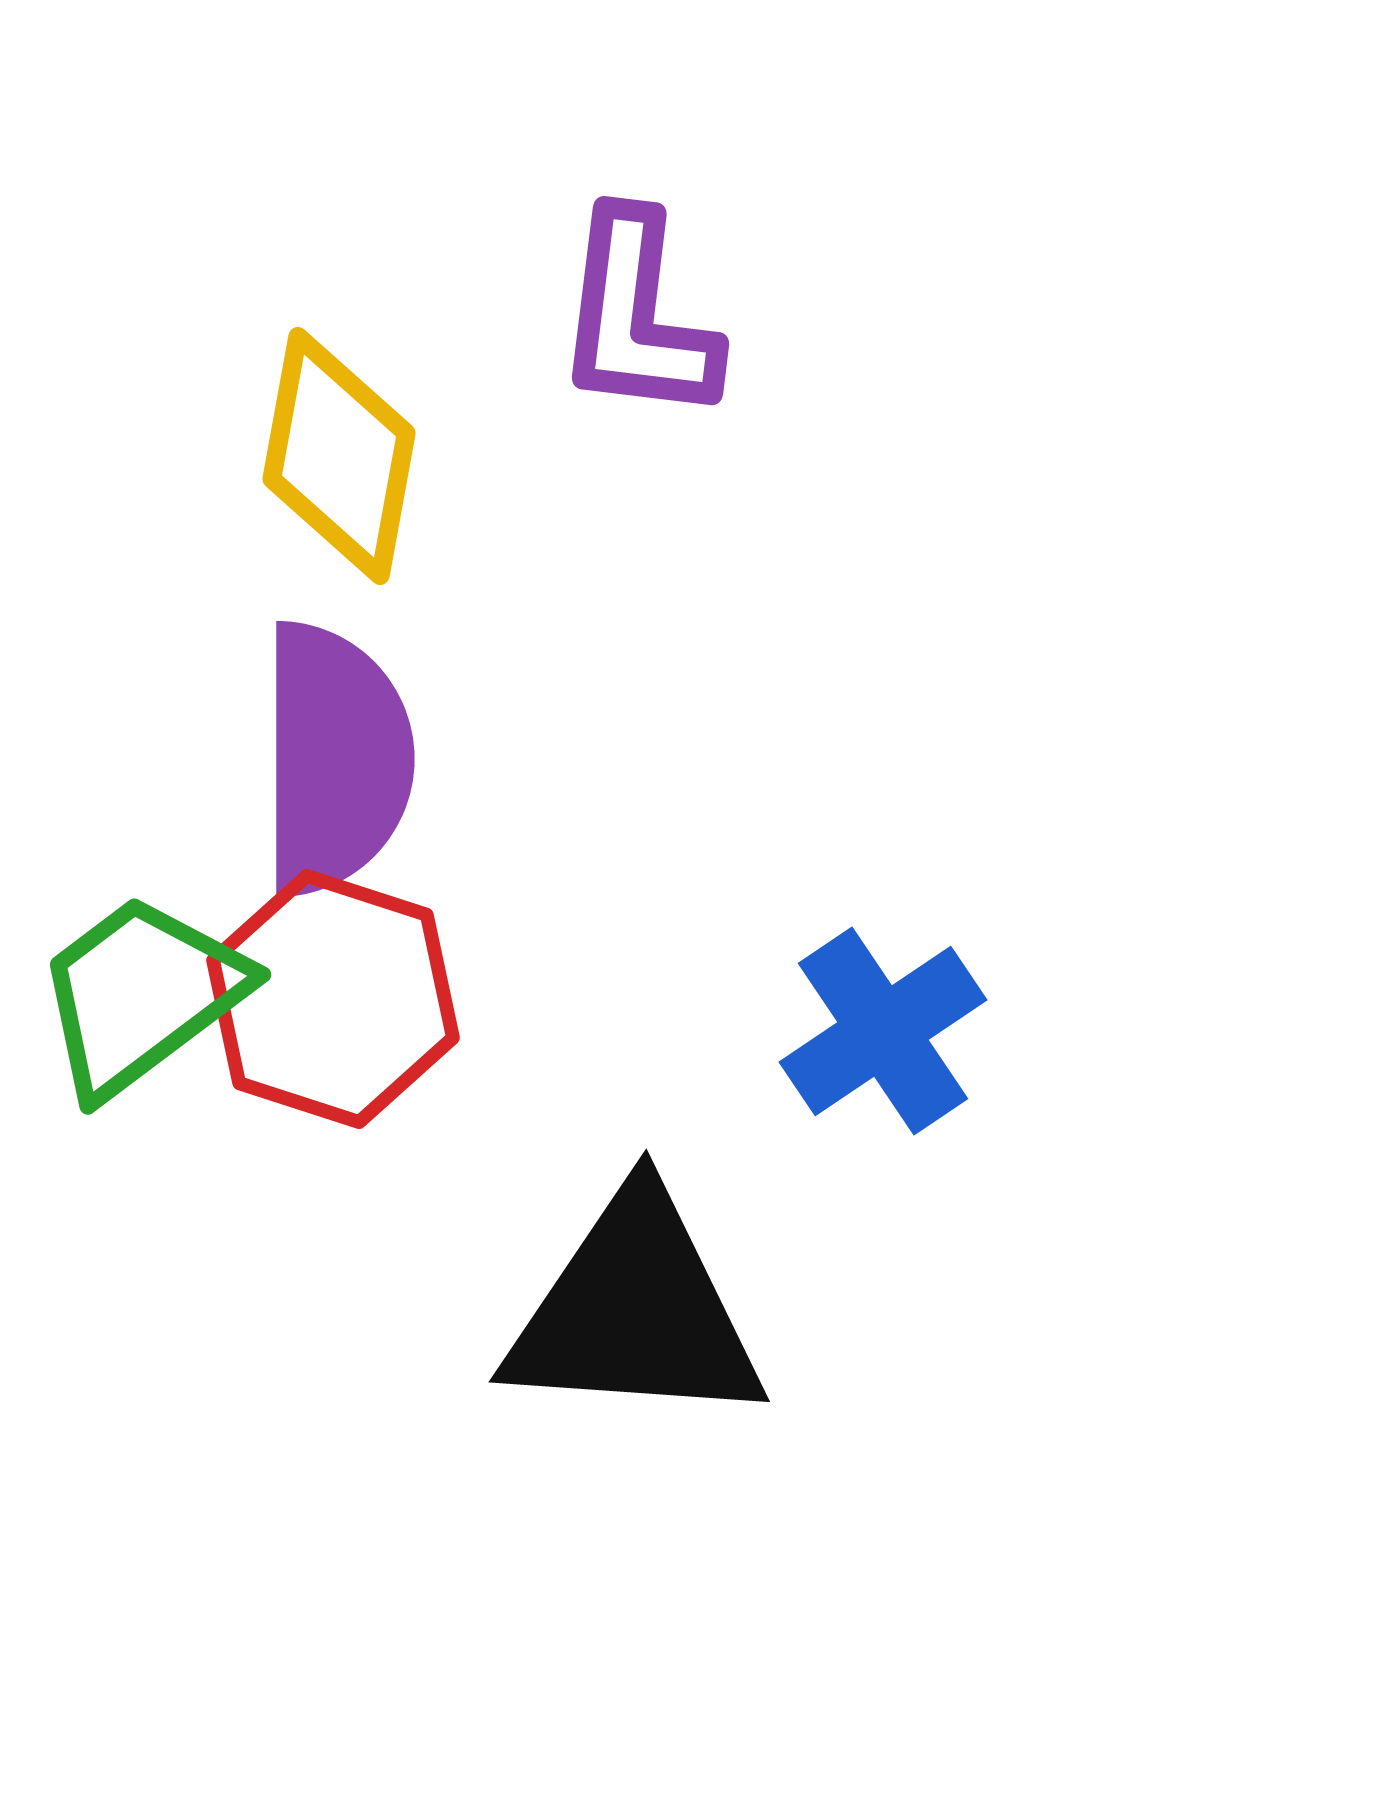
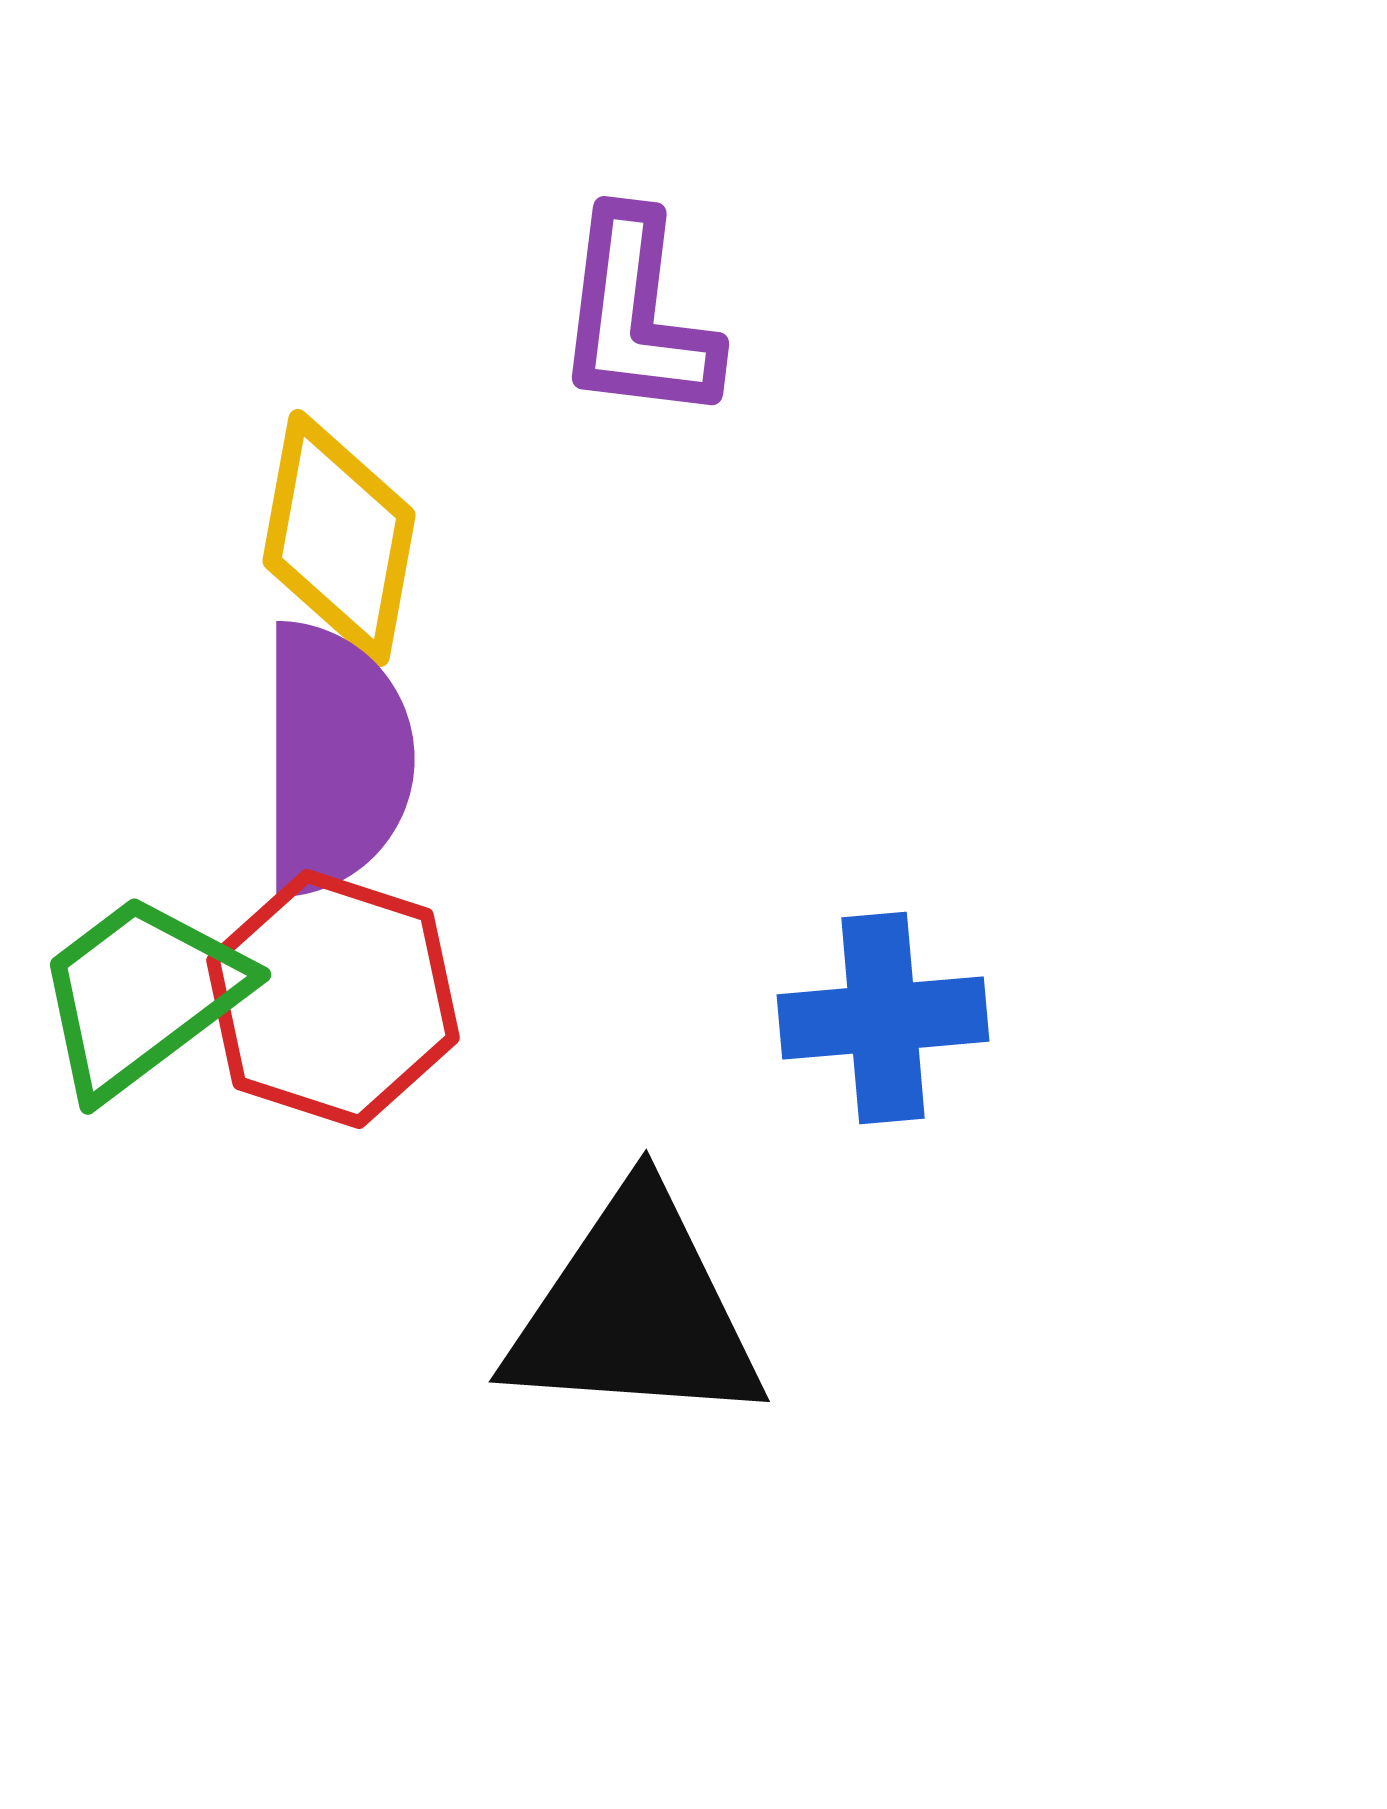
yellow diamond: moved 82 px down
blue cross: moved 13 px up; rotated 29 degrees clockwise
